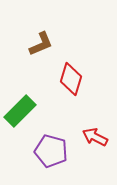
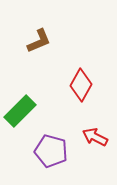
brown L-shape: moved 2 px left, 3 px up
red diamond: moved 10 px right, 6 px down; rotated 12 degrees clockwise
